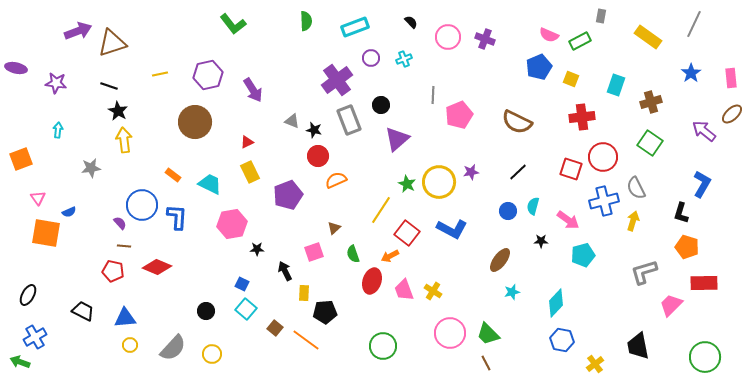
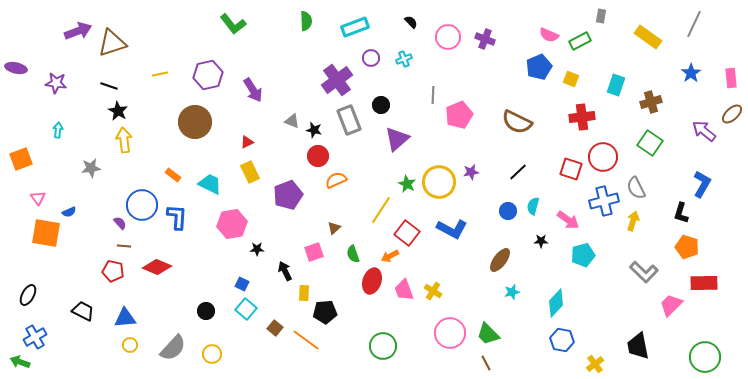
gray L-shape at (644, 272): rotated 120 degrees counterclockwise
